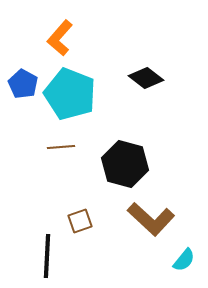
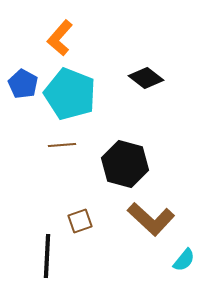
brown line: moved 1 px right, 2 px up
